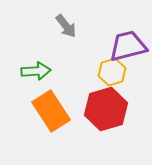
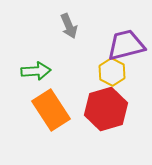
gray arrow: moved 3 px right; rotated 15 degrees clockwise
purple trapezoid: moved 2 px left, 1 px up
yellow hexagon: rotated 16 degrees counterclockwise
orange rectangle: moved 1 px up
